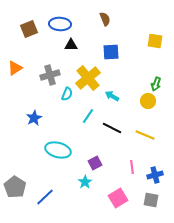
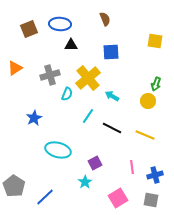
gray pentagon: moved 1 px left, 1 px up
